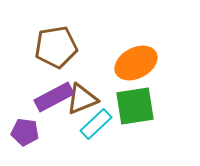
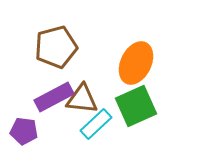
brown pentagon: rotated 6 degrees counterclockwise
orange ellipse: rotated 36 degrees counterclockwise
brown triangle: rotated 28 degrees clockwise
green square: moved 1 px right; rotated 15 degrees counterclockwise
purple pentagon: moved 1 px left, 1 px up
